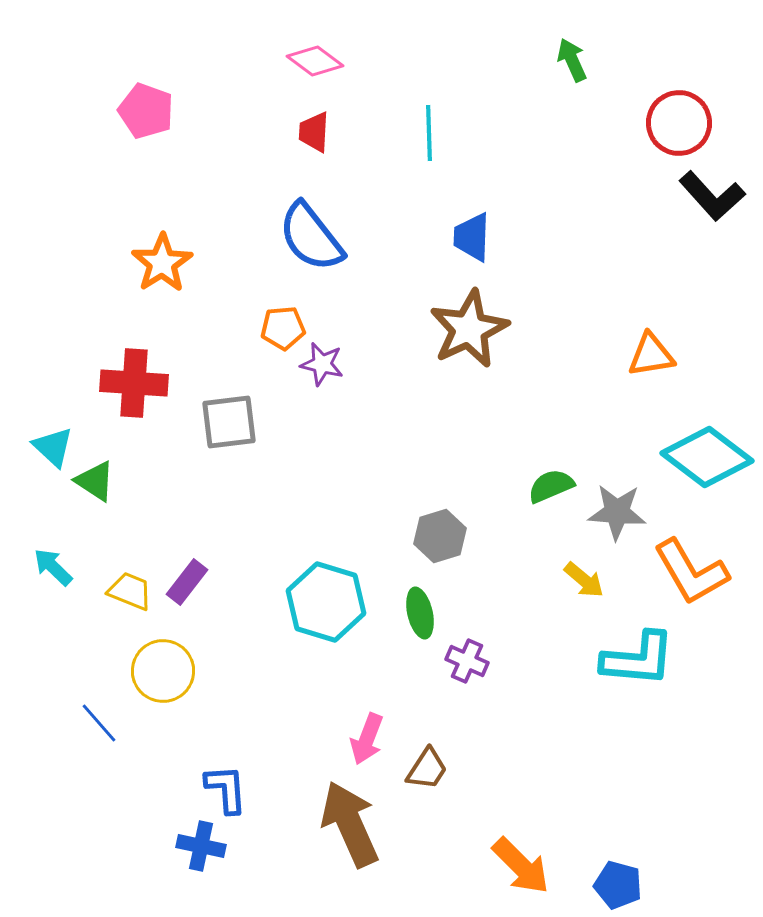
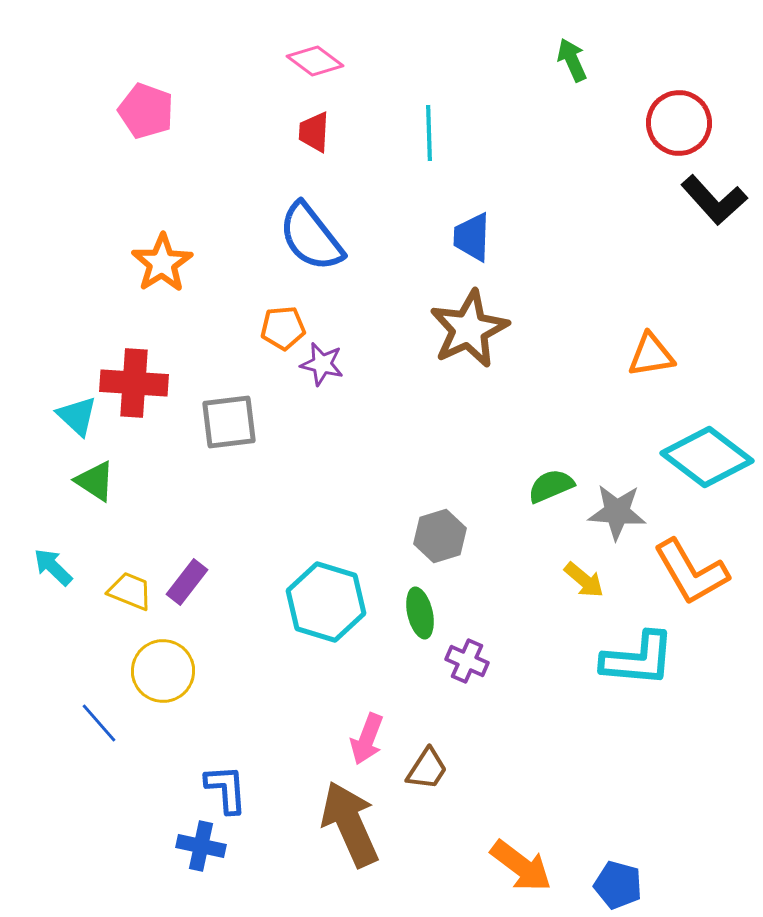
black L-shape: moved 2 px right, 4 px down
cyan triangle: moved 24 px right, 31 px up
orange arrow: rotated 8 degrees counterclockwise
